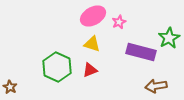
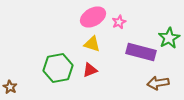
pink ellipse: moved 1 px down
green hexagon: moved 1 px right, 1 px down; rotated 24 degrees clockwise
brown arrow: moved 2 px right, 3 px up
